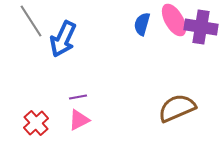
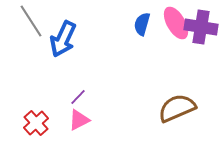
pink ellipse: moved 2 px right, 3 px down
purple line: rotated 36 degrees counterclockwise
